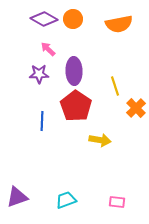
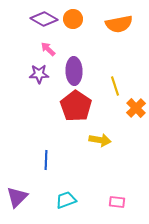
blue line: moved 4 px right, 39 px down
purple triangle: rotated 25 degrees counterclockwise
